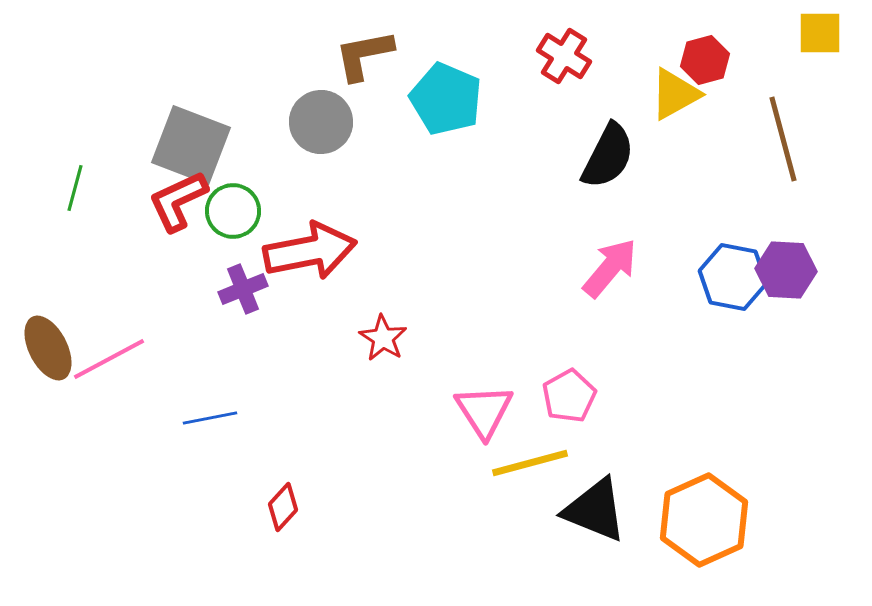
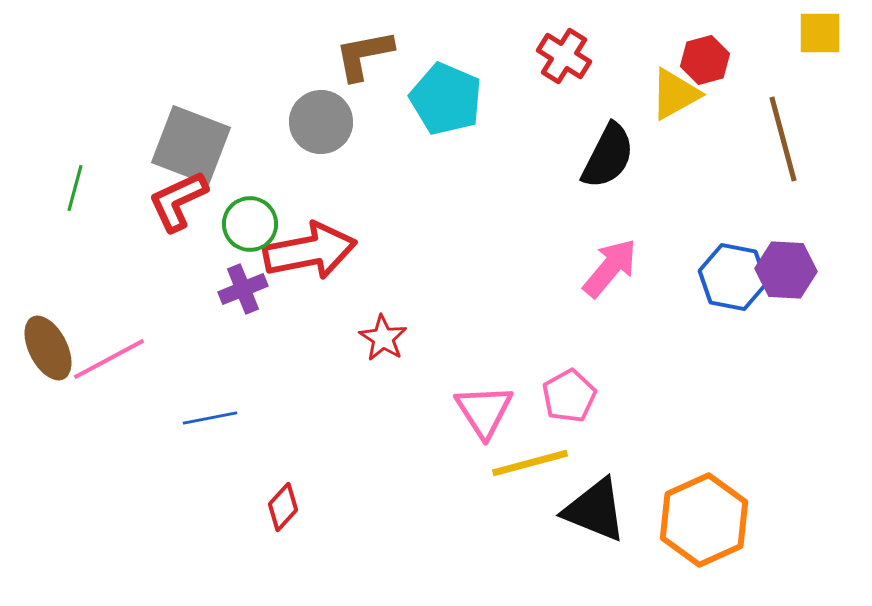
green circle: moved 17 px right, 13 px down
